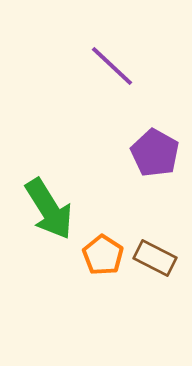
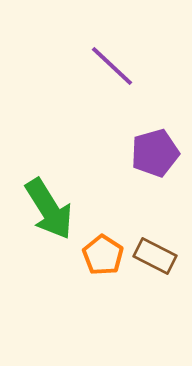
purple pentagon: rotated 27 degrees clockwise
brown rectangle: moved 2 px up
